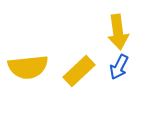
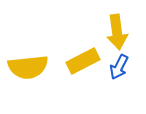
yellow arrow: moved 1 px left
yellow rectangle: moved 4 px right, 10 px up; rotated 16 degrees clockwise
